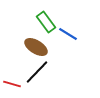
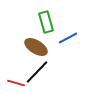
green rectangle: rotated 20 degrees clockwise
blue line: moved 4 px down; rotated 60 degrees counterclockwise
red line: moved 4 px right, 1 px up
